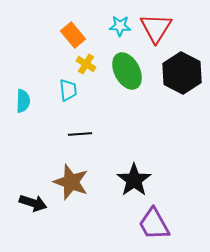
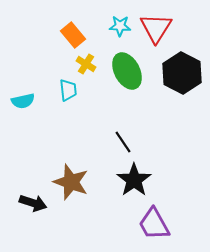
cyan semicircle: rotated 75 degrees clockwise
black line: moved 43 px right, 8 px down; rotated 60 degrees clockwise
